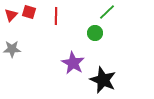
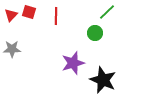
purple star: rotated 25 degrees clockwise
